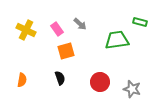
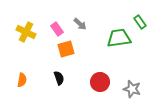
green rectangle: rotated 40 degrees clockwise
yellow cross: moved 2 px down
green trapezoid: moved 2 px right, 2 px up
orange square: moved 2 px up
black semicircle: moved 1 px left
